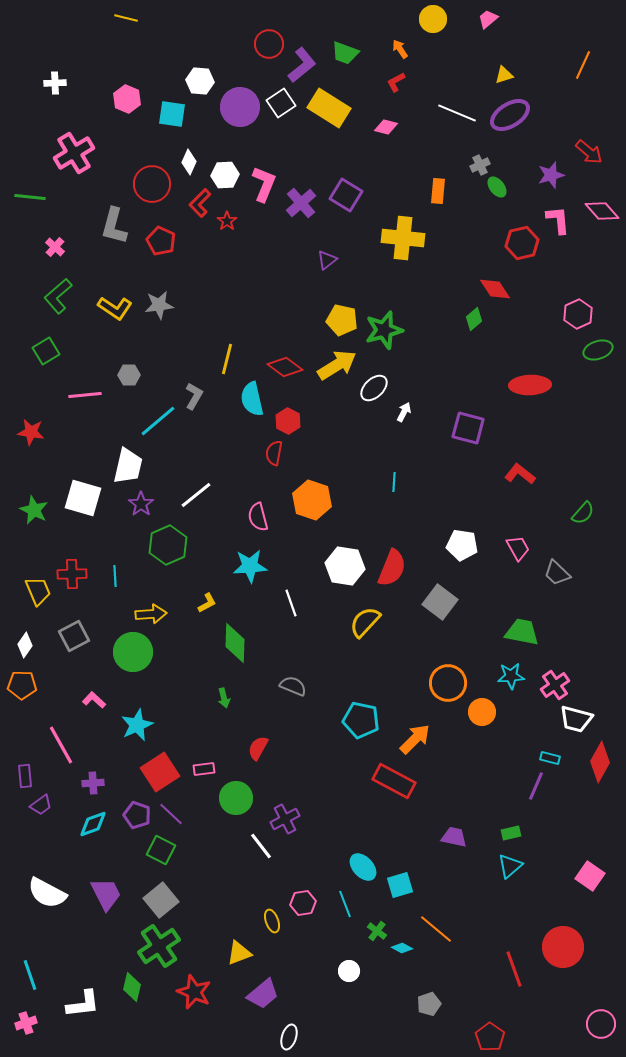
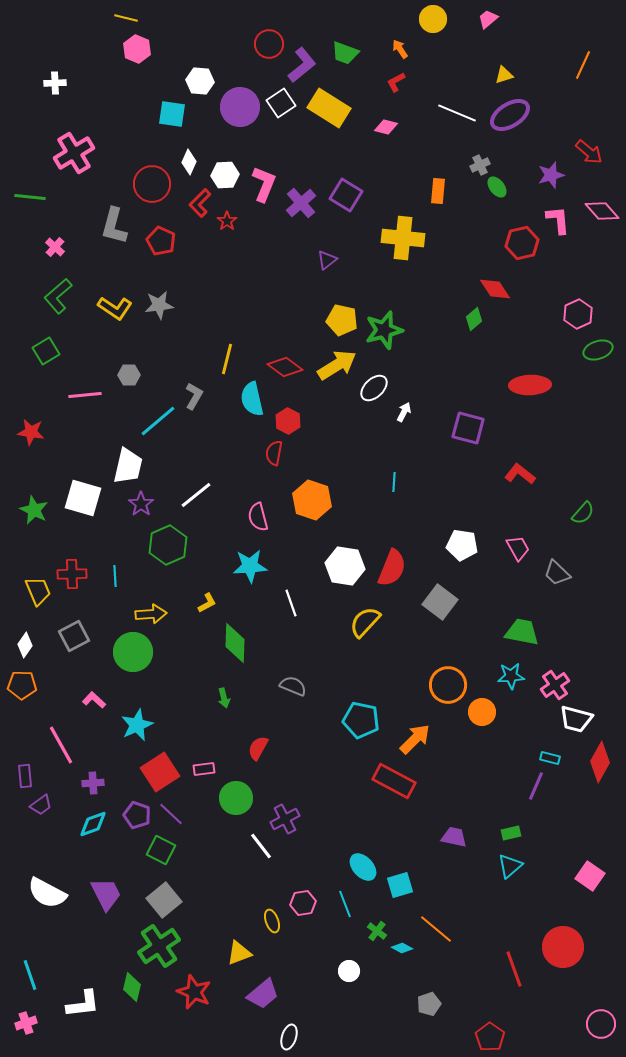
pink hexagon at (127, 99): moved 10 px right, 50 px up
orange circle at (448, 683): moved 2 px down
gray square at (161, 900): moved 3 px right
